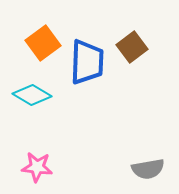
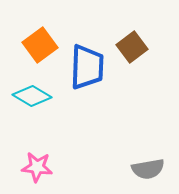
orange square: moved 3 px left, 2 px down
blue trapezoid: moved 5 px down
cyan diamond: moved 1 px down
